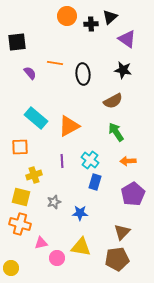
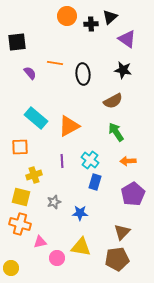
pink triangle: moved 1 px left, 1 px up
